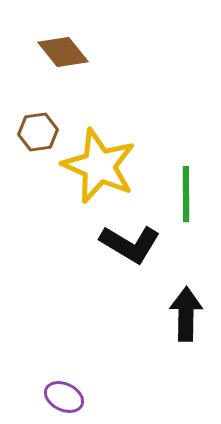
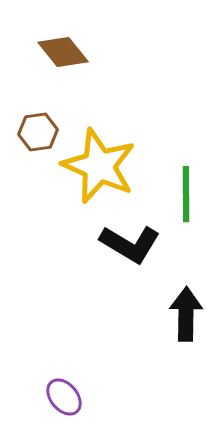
purple ellipse: rotated 24 degrees clockwise
